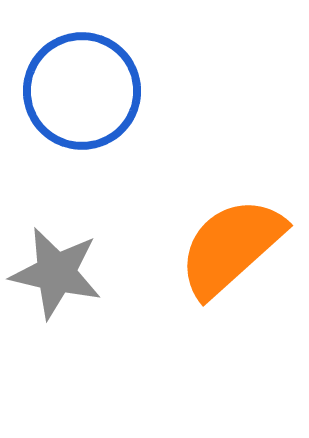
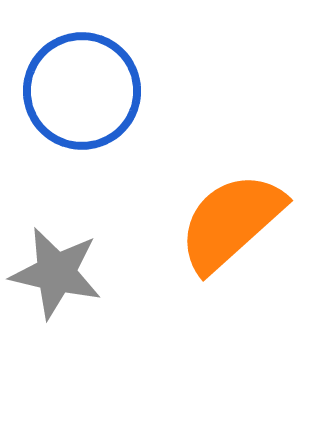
orange semicircle: moved 25 px up
